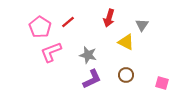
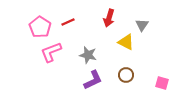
red line: rotated 16 degrees clockwise
purple L-shape: moved 1 px right, 1 px down
